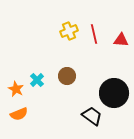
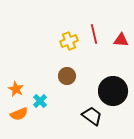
yellow cross: moved 10 px down
cyan cross: moved 3 px right, 21 px down
black circle: moved 1 px left, 2 px up
